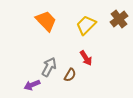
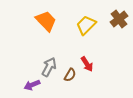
red arrow: moved 1 px right, 6 px down
